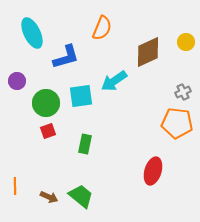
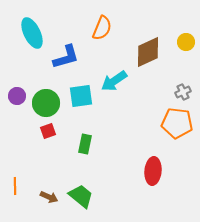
purple circle: moved 15 px down
red ellipse: rotated 12 degrees counterclockwise
